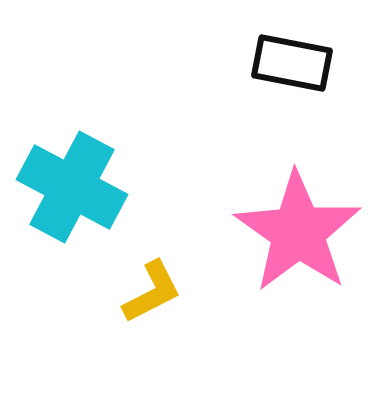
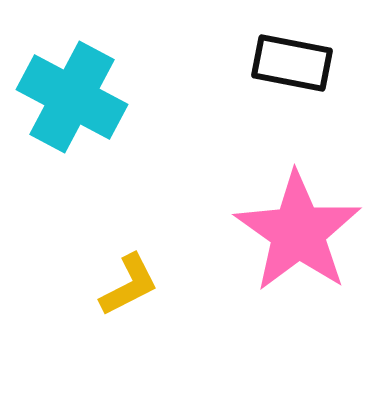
cyan cross: moved 90 px up
yellow L-shape: moved 23 px left, 7 px up
